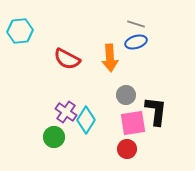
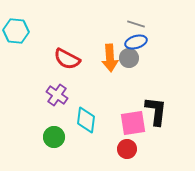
cyan hexagon: moved 4 px left; rotated 10 degrees clockwise
gray circle: moved 3 px right, 37 px up
purple cross: moved 9 px left, 17 px up
cyan diamond: rotated 24 degrees counterclockwise
